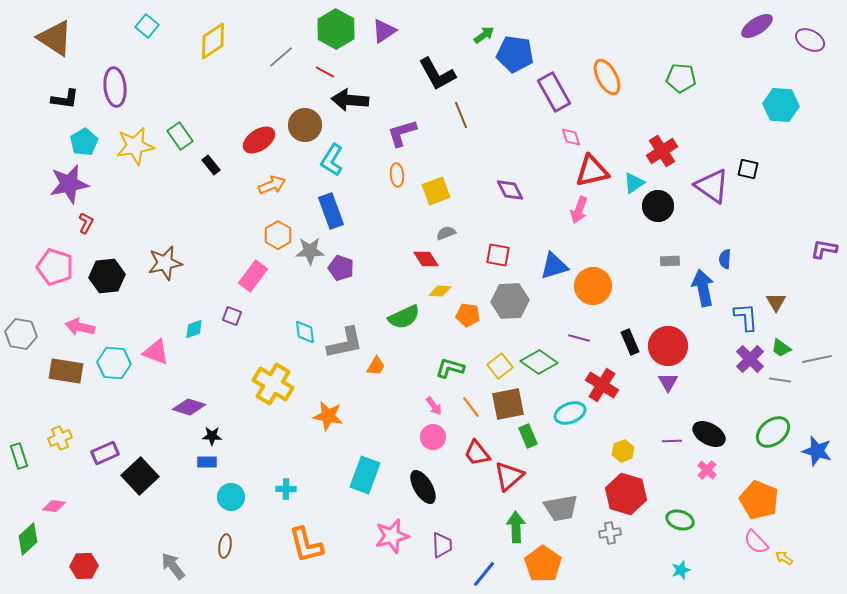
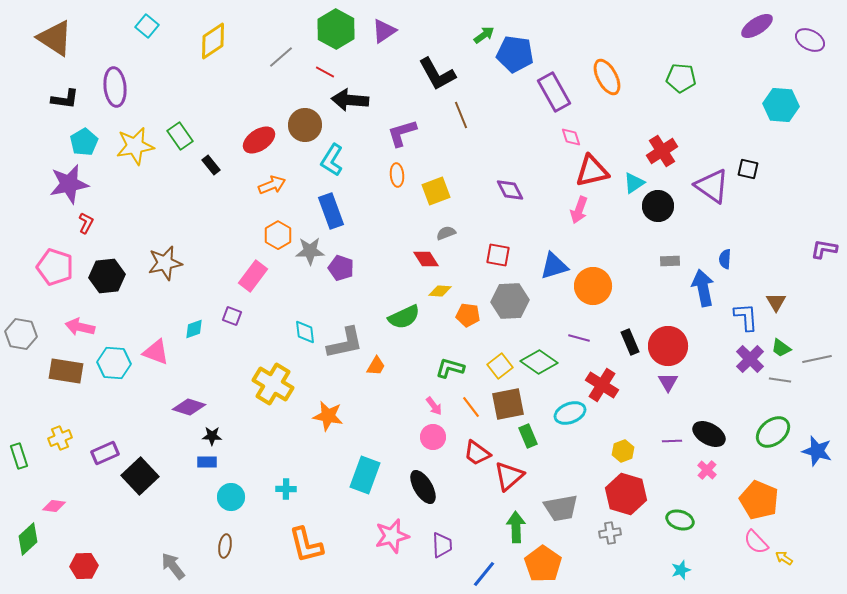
red trapezoid at (477, 453): rotated 16 degrees counterclockwise
